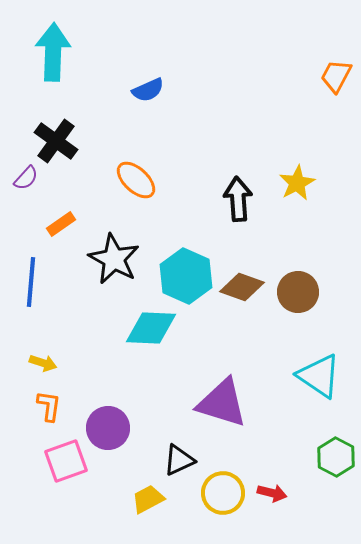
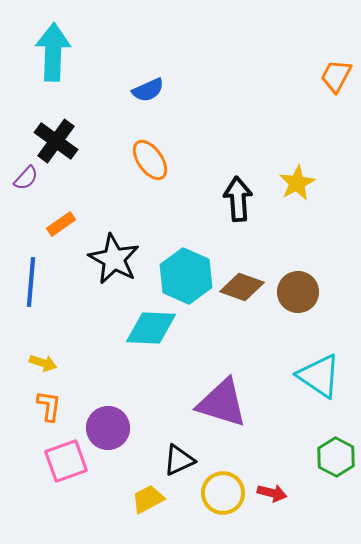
orange ellipse: moved 14 px right, 20 px up; rotated 12 degrees clockwise
